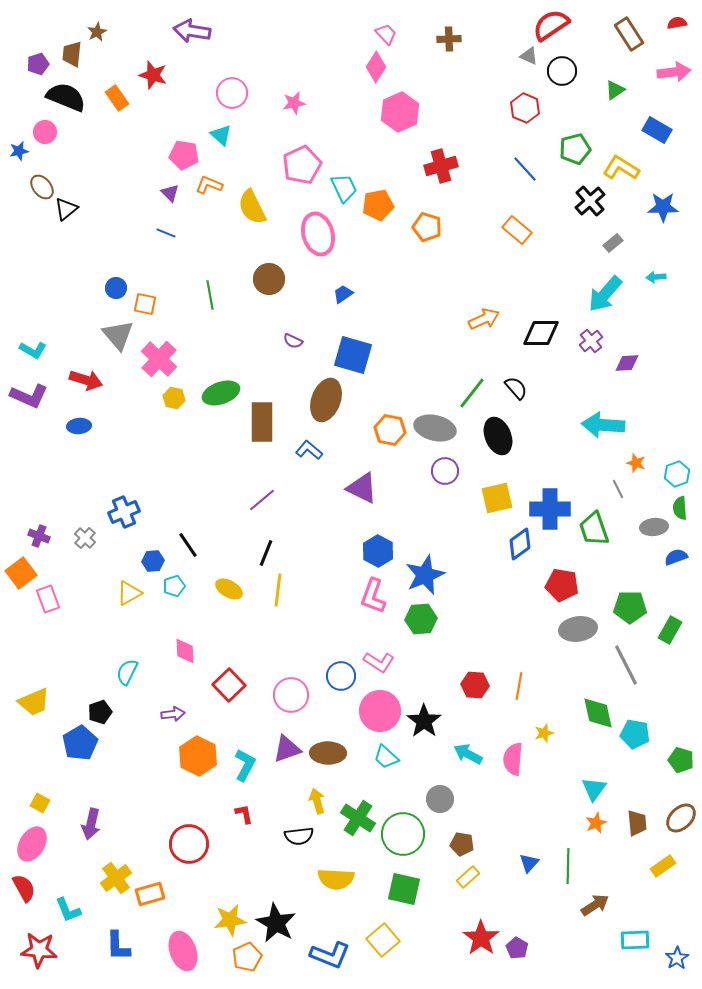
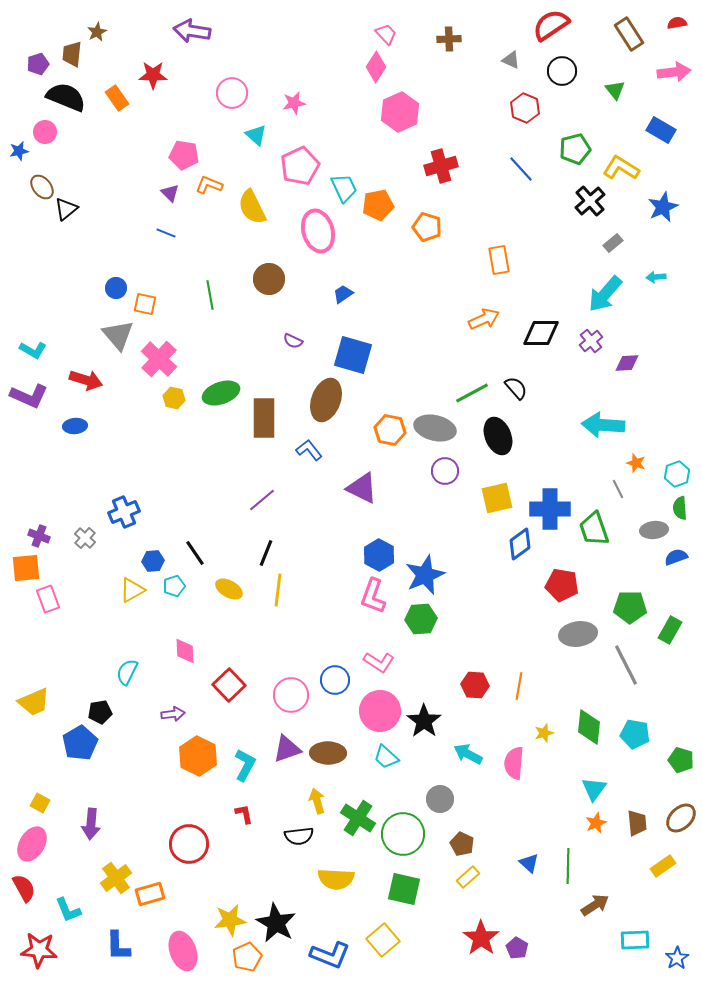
gray triangle at (529, 56): moved 18 px left, 4 px down
red star at (153, 75): rotated 16 degrees counterclockwise
green triangle at (615, 90): rotated 35 degrees counterclockwise
blue rectangle at (657, 130): moved 4 px right
cyan triangle at (221, 135): moved 35 px right
pink pentagon at (302, 165): moved 2 px left, 1 px down
blue line at (525, 169): moved 4 px left
blue star at (663, 207): rotated 24 degrees counterclockwise
orange rectangle at (517, 230): moved 18 px left, 30 px down; rotated 40 degrees clockwise
pink ellipse at (318, 234): moved 3 px up
green line at (472, 393): rotated 24 degrees clockwise
brown rectangle at (262, 422): moved 2 px right, 4 px up
blue ellipse at (79, 426): moved 4 px left
blue L-shape at (309, 450): rotated 12 degrees clockwise
gray ellipse at (654, 527): moved 3 px down
black line at (188, 545): moved 7 px right, 8 px down
blue hexagon at (378, 551): moved 1 px right, 4 px down
orange square at (21, 573): moved 5 px right, 5 px up; rotated 32 degrees clockwise
yellow triangle at (129, 593): moved 3 px right, 3 px up
gray ellipse at (578, 629): moved 5 px down
blue circle at (341, 676): moved 6 px left, 4 px down
black pentagon at (100, 712): rotated 10 degrees clockwise
green diamond at (598, 713): moved 9 px left, 14 px down; rotated 18 degrees clockwise
pink semicircle at (513, 759): moved 1 px right, 4 px down
purple arrow at (91, 824): rotated 8 degrees counterclockwise
brown pentagon at (462, 844): rotated 15 degrees clockwise
blue triangle at (529, 863): rotated 30 degrees counterclockwise
